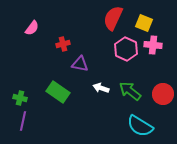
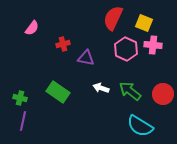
purple triangle: moved 6 px right, 6 px up
